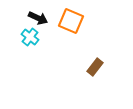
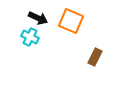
cyan cross: rotated 12 degrees counterclockwise
brown rectangle: moved 10 px up; rotated 12 degrees counterclockwise
